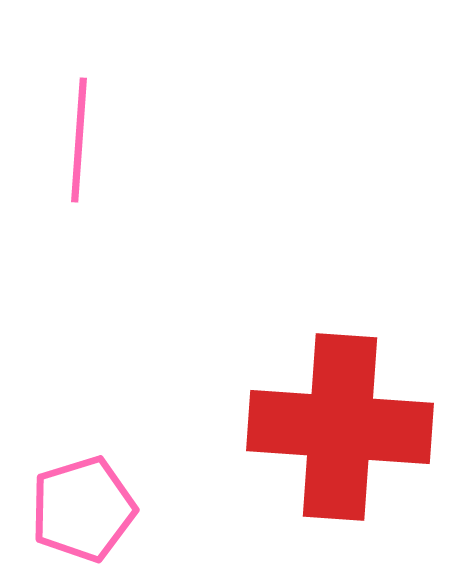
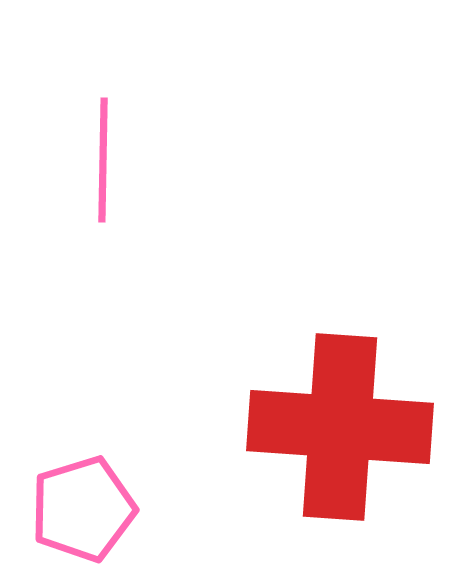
pink line: moved 24 px right, 20 px down; rotated 3 degrees counterclockwise
